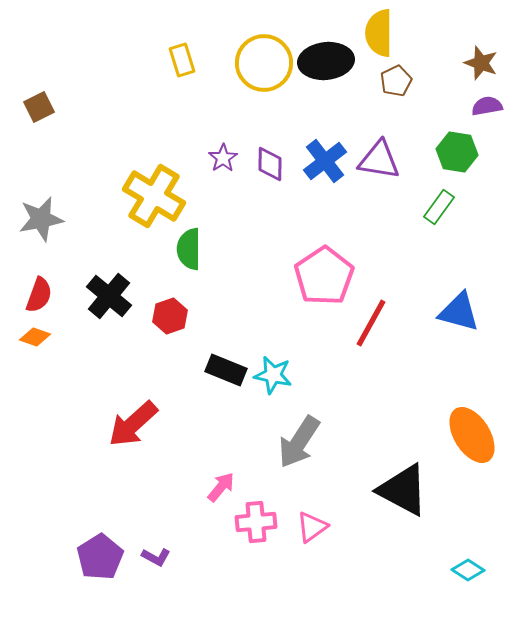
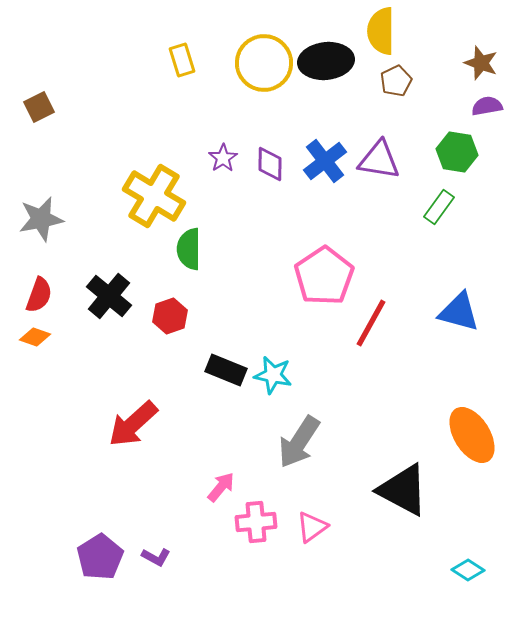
yellow semicircle: moved 2 px right, 2 px up
